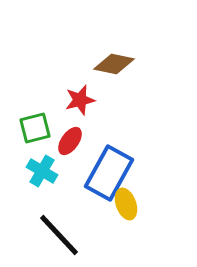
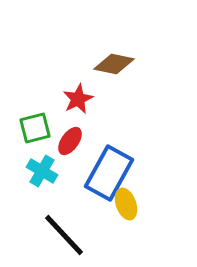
red star: moved 2 px left, 1 px up; rotated 12 degrees counterclockwise
black line: moved 5 px right
